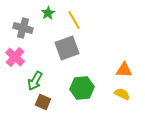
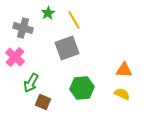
green arrow: moved 4 px left, 2 px down
